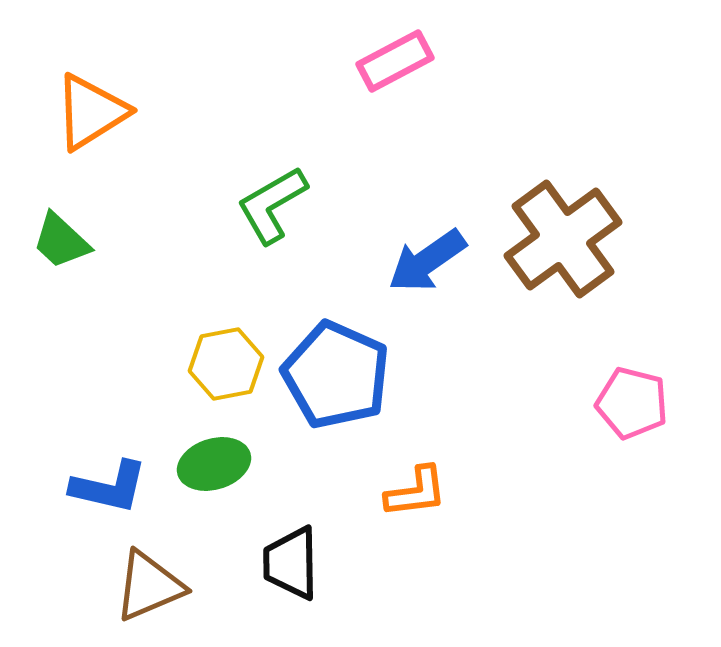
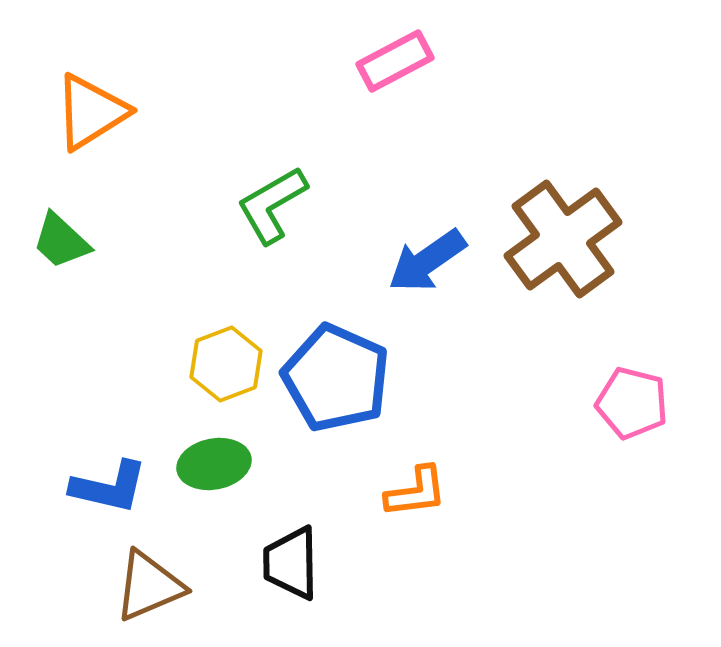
yellow hexagon: rotated 10 degrees counterclockwise
blue pentagon: moved 3 px down
green ellipse: rotated 6 degrees clockwise
